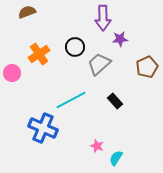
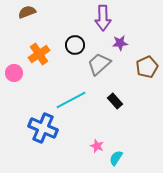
purple star: moved 4 px down
black circle: moved 2 px up
pink circle: moved 2 px right
